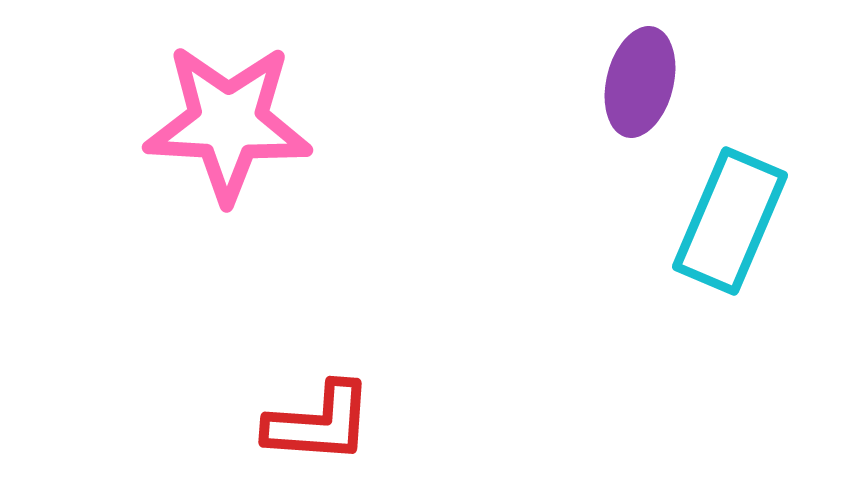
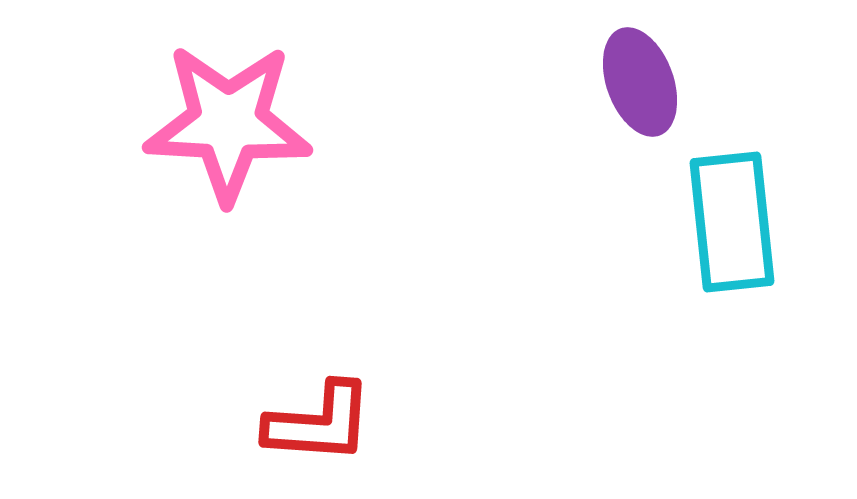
purple ellipse: rotated 34 degrees counterclockwise
cyan rectangle: moved 2 px right, 1 px down; rotated 29 degrees counterclockwise
